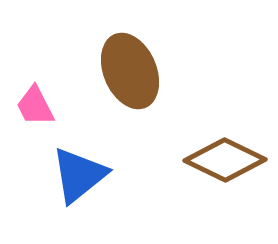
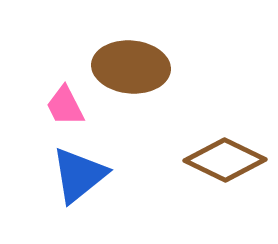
brown ellipse: moved 1 px right, 4 px up; rotated 62 degrees counterclockwise
pink trapezoid: moved 30 px right
